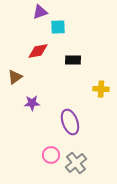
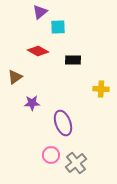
purple triangle: rotated 21 degrees counterclockwise
red diamond: rotated 40 degrees clockwise
purple ellipse: moved 7 px left, 1 px down
